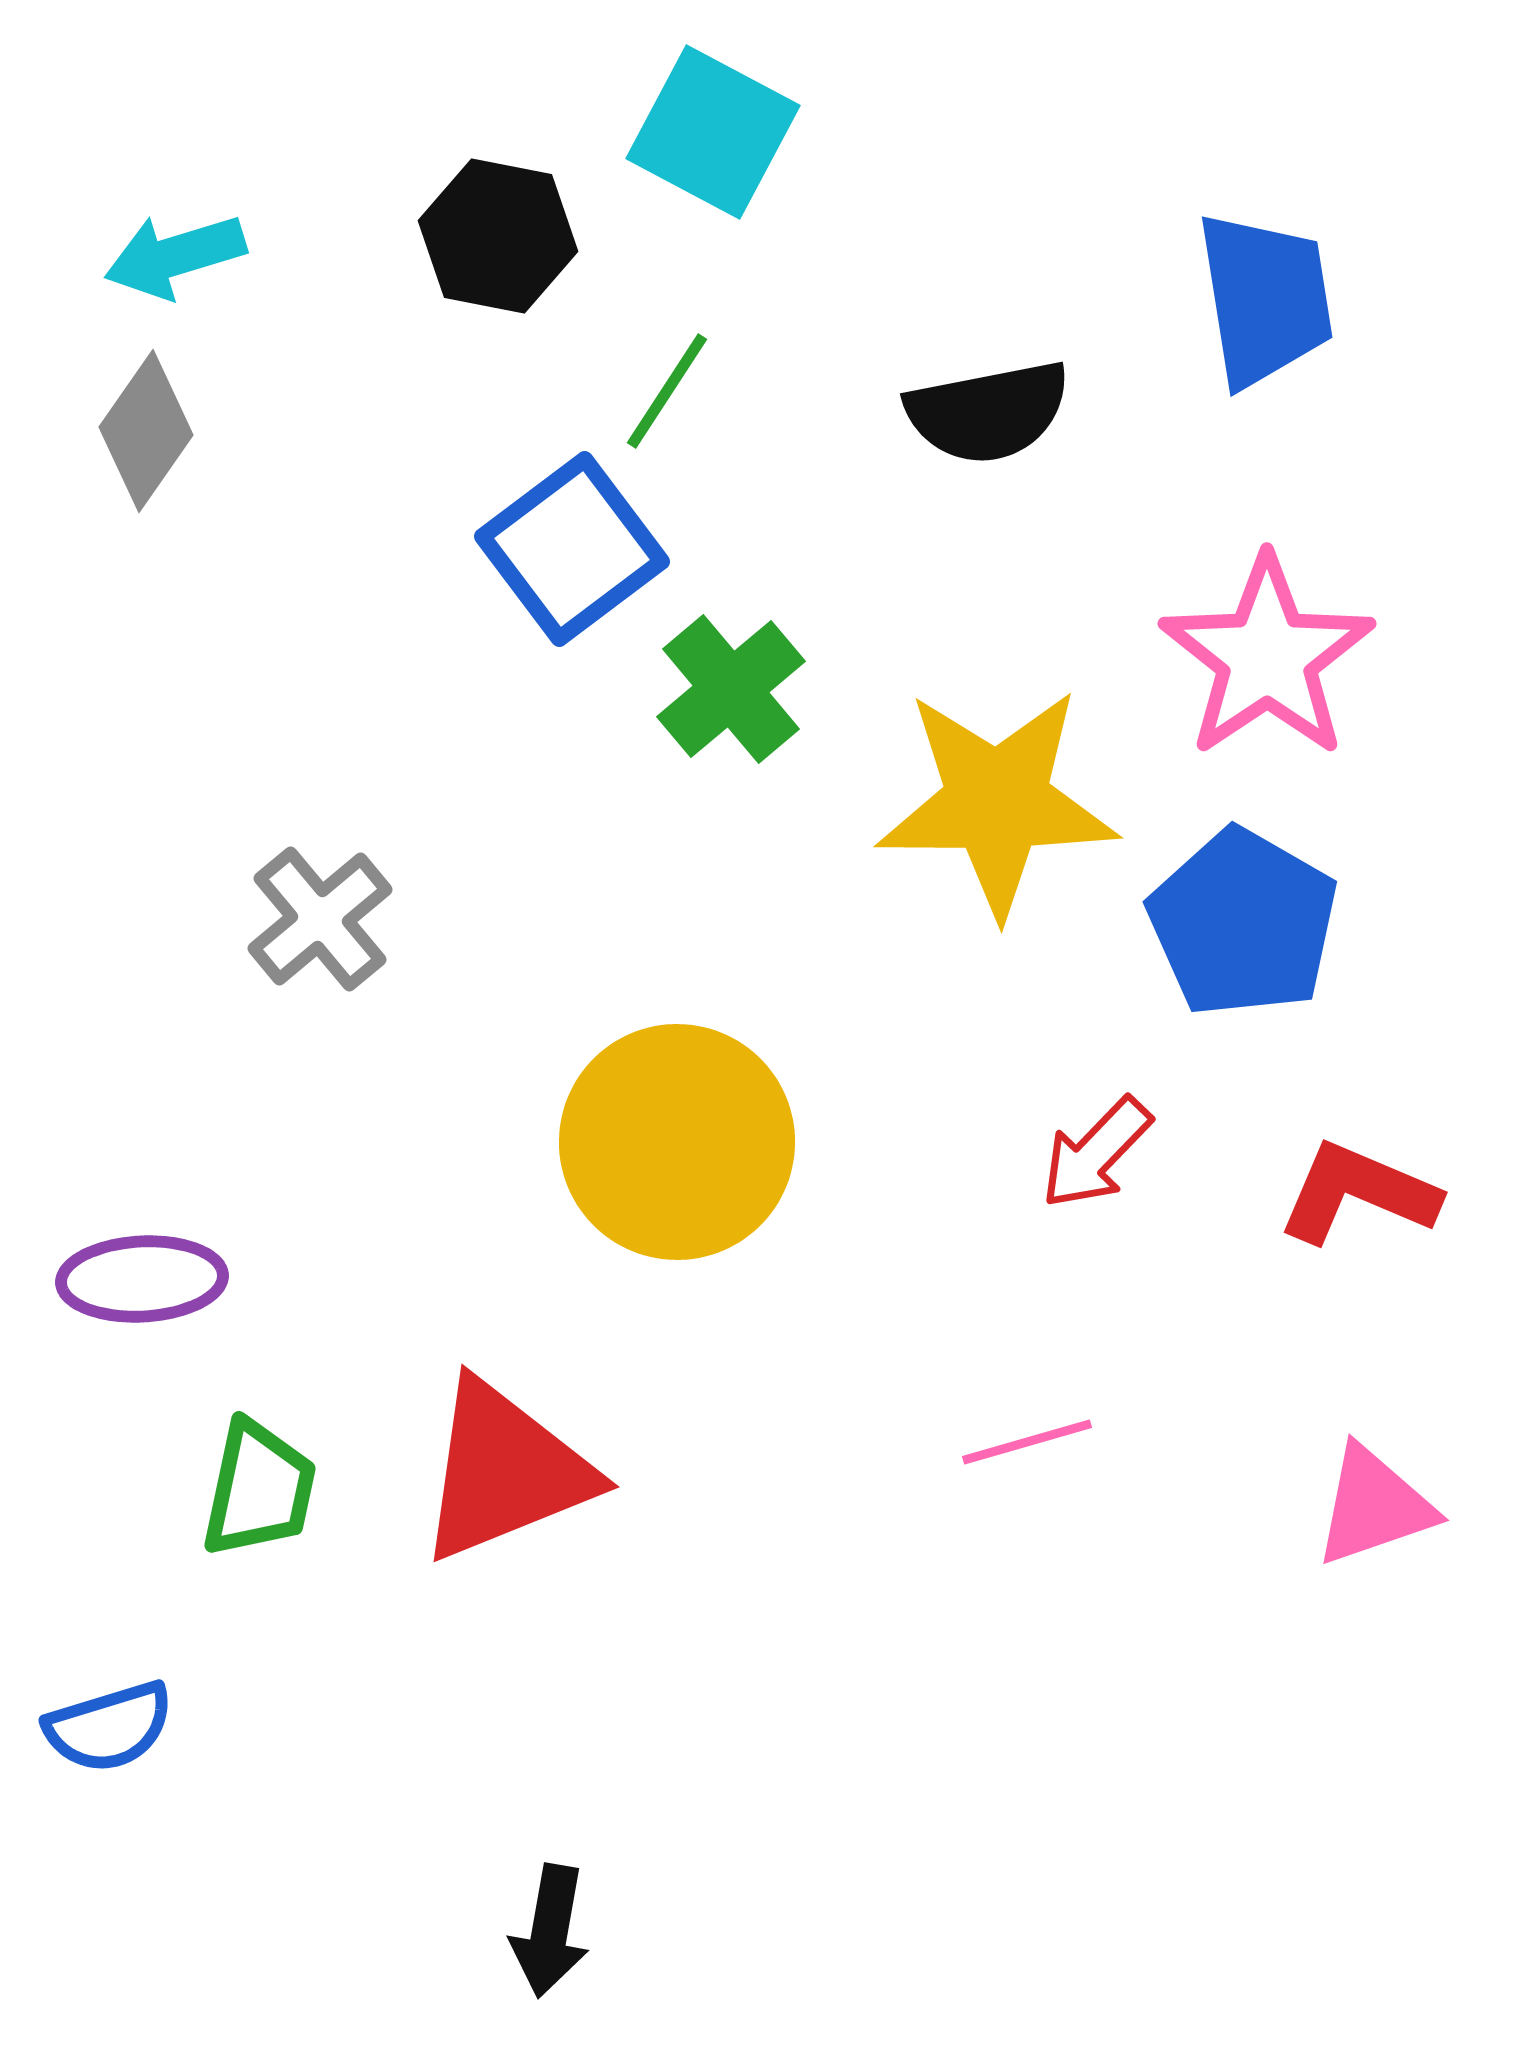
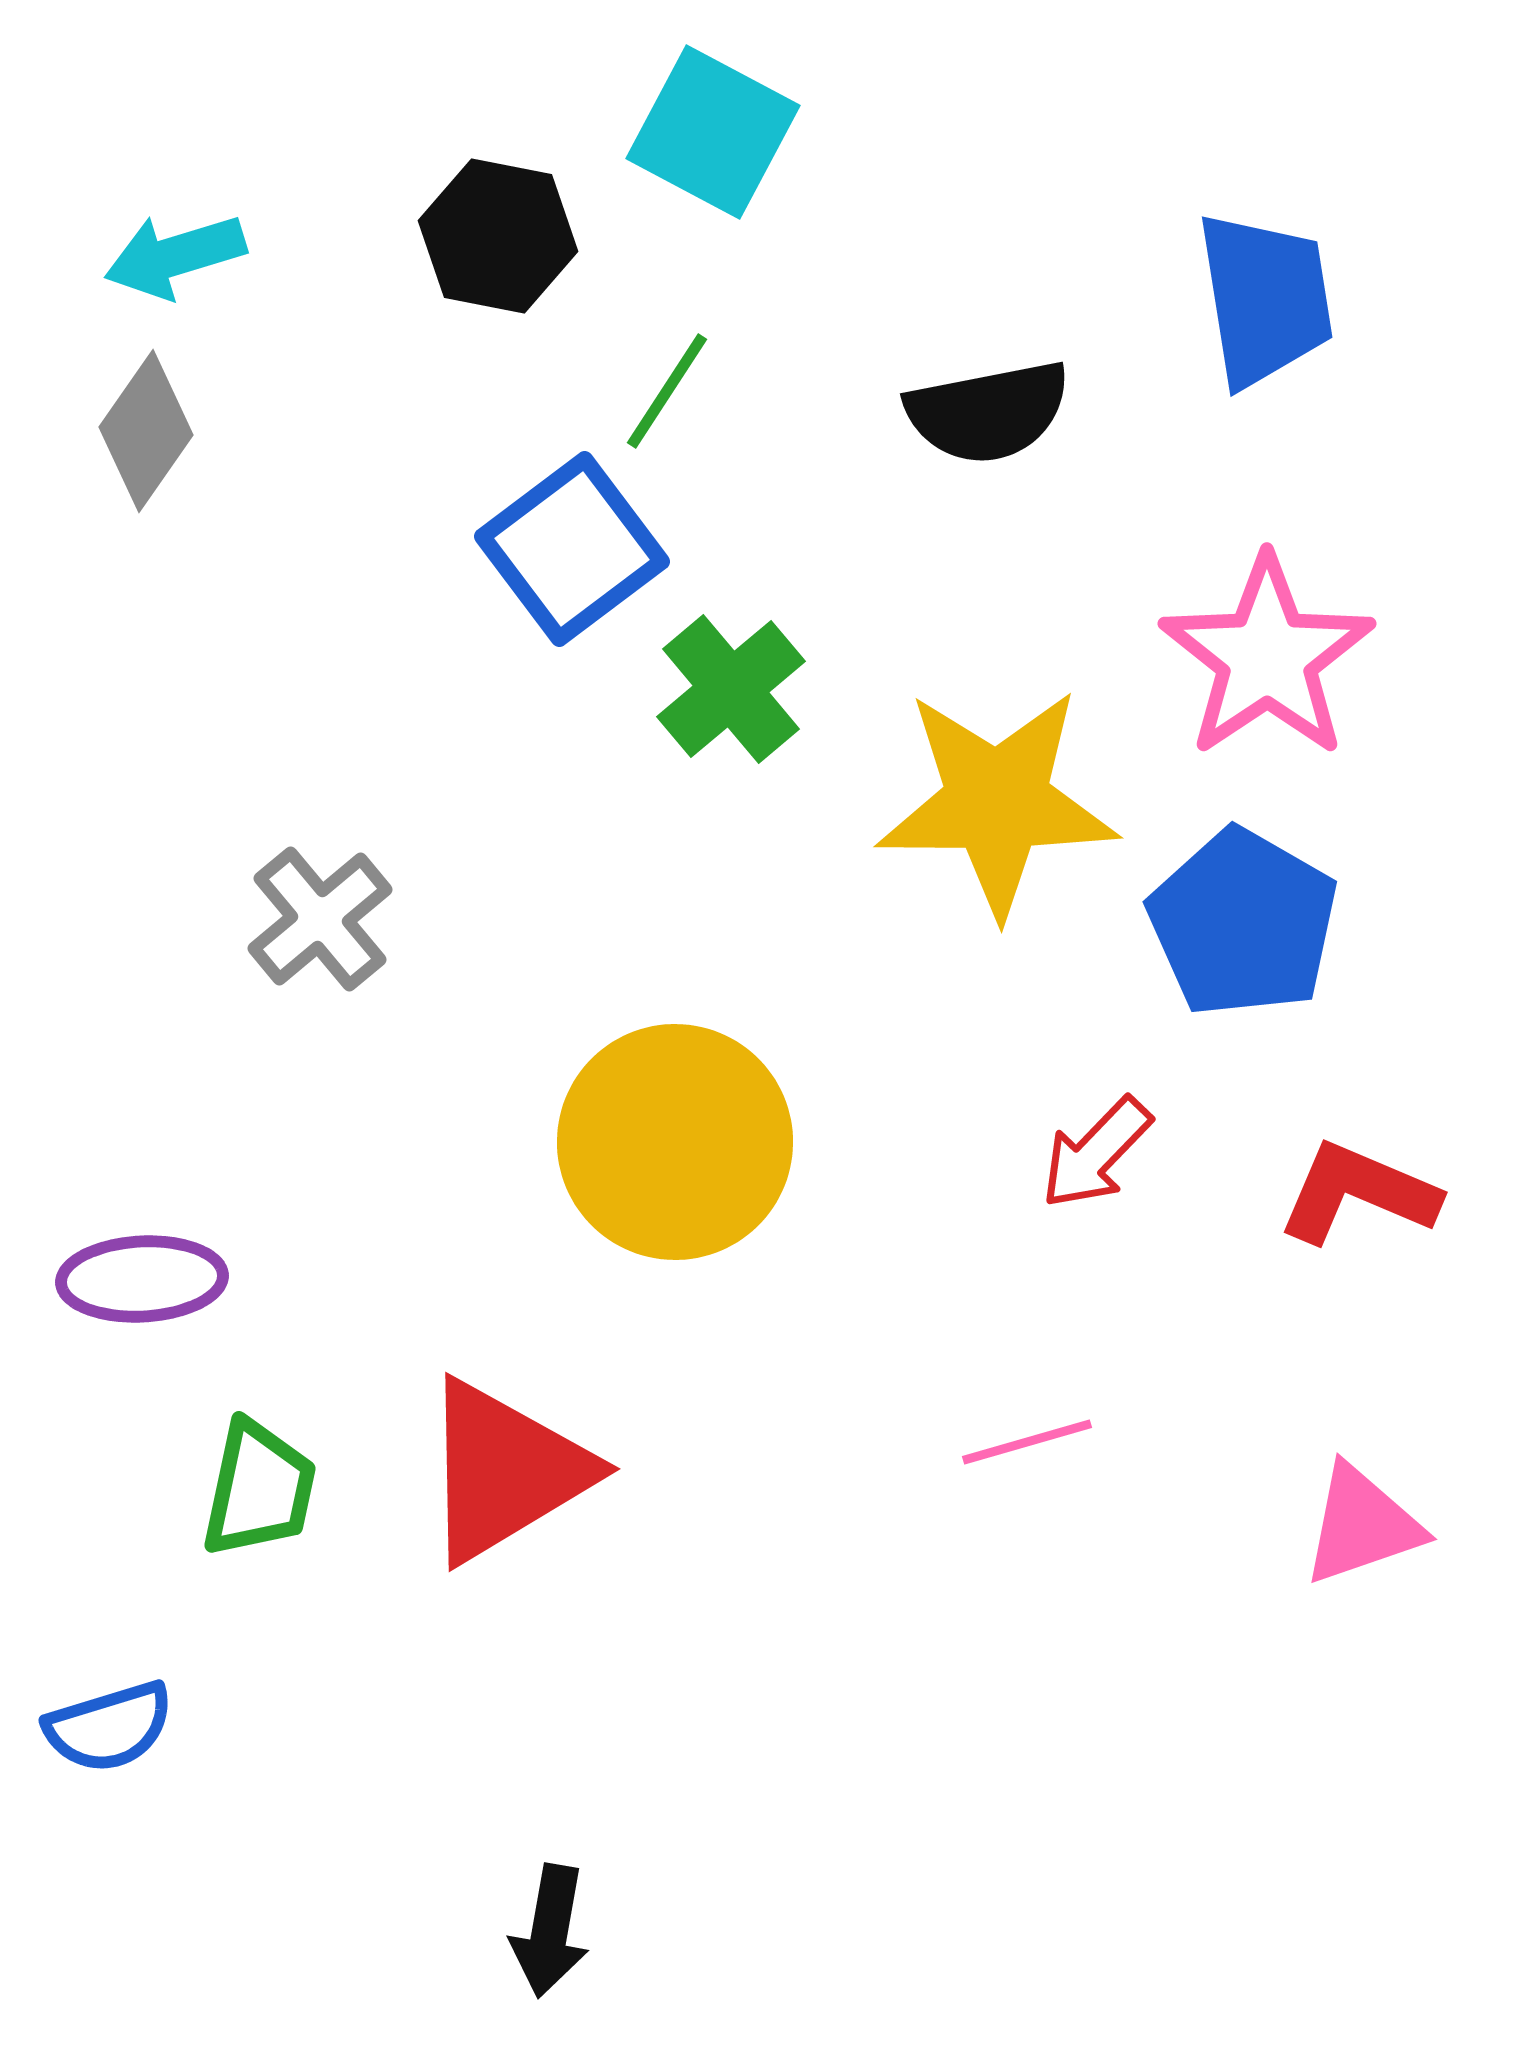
yellow circle: moved 2 px left
red triangle: rotated 9 degrees counterclockwise
pink triangle: moved 12 px left, 19 px down
